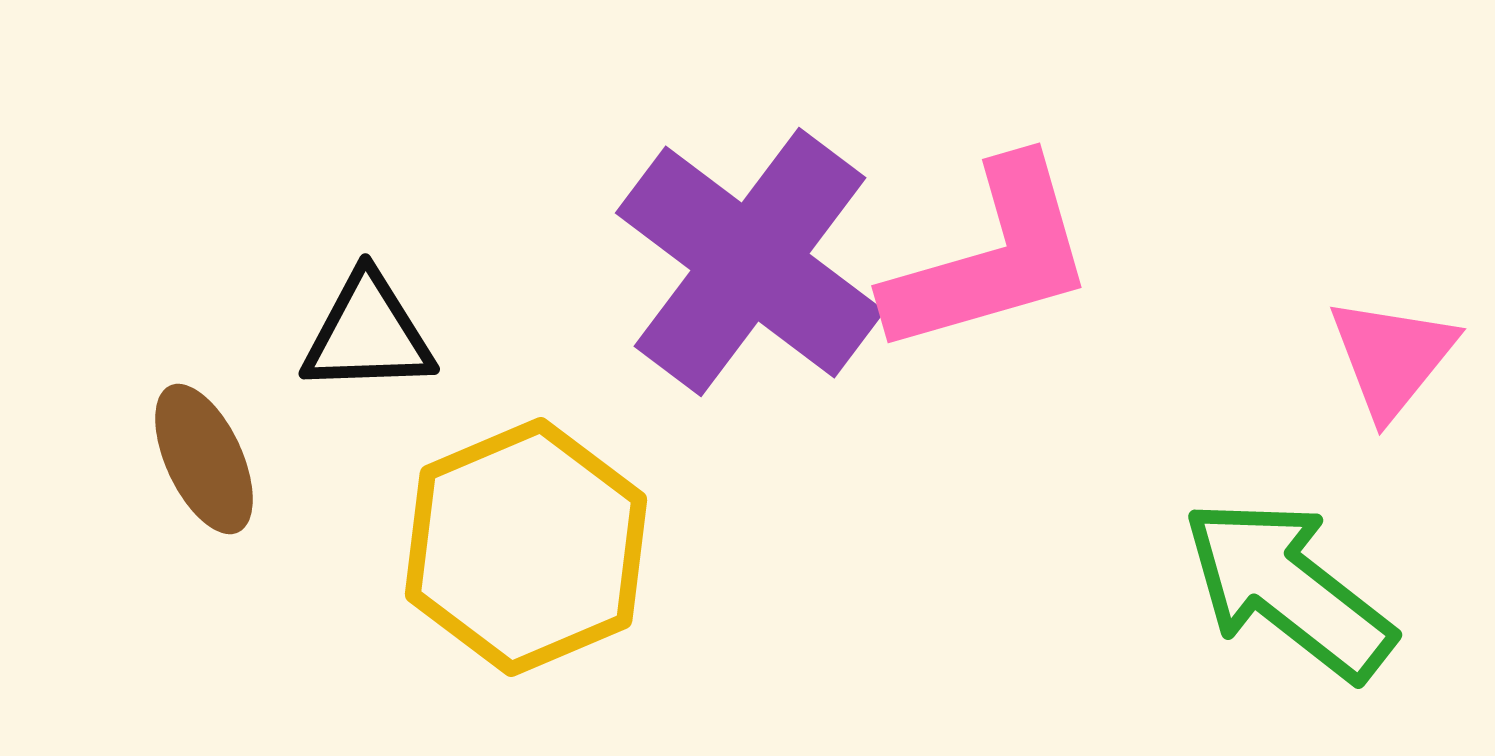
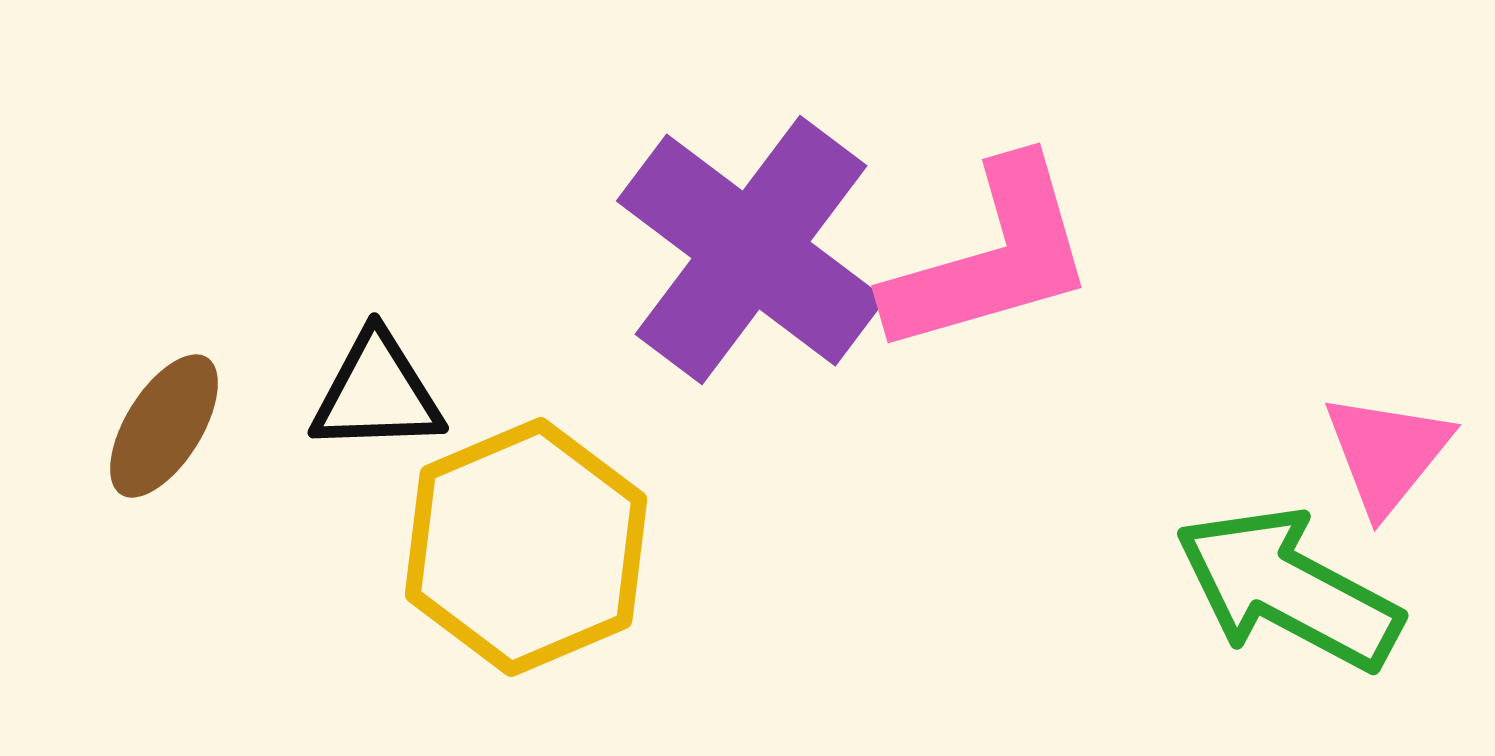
purple cross: moved 1 px right, 12 px up
black triangle: moved 9 px right, 59 px down
pink triangle: moved 5 px left, 96 px down
brown ellipse: moved 40 px left, 33 px up; rotated 57 degrees clockwise
green arrow: rotated 10 degrees counterclockwise
